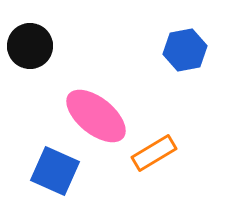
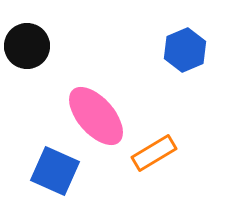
black circle: moved 3 px left
blue hexagon: rotated 12 degrees counterclockwise
pink ellipse: rotated 10 degrees clockwise
